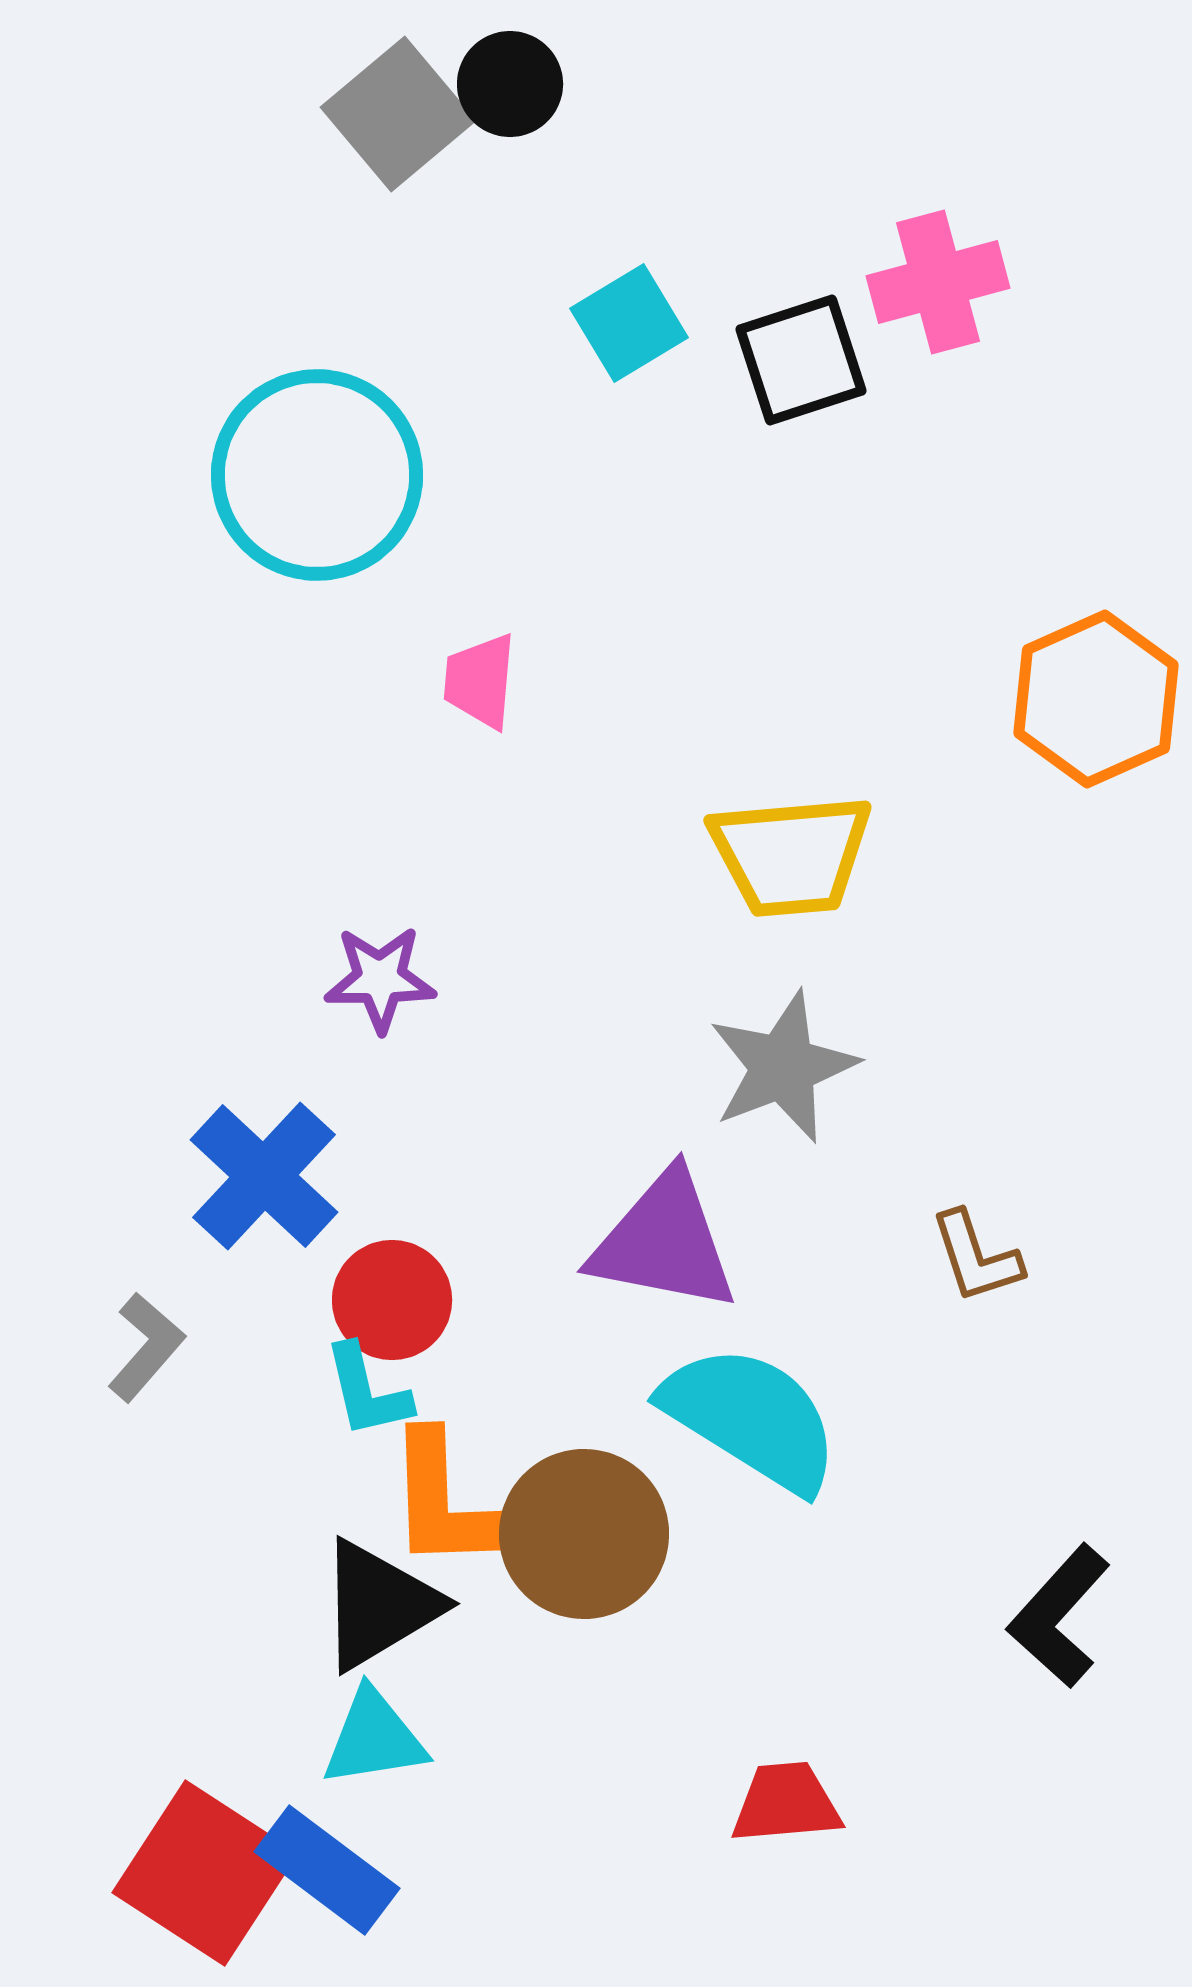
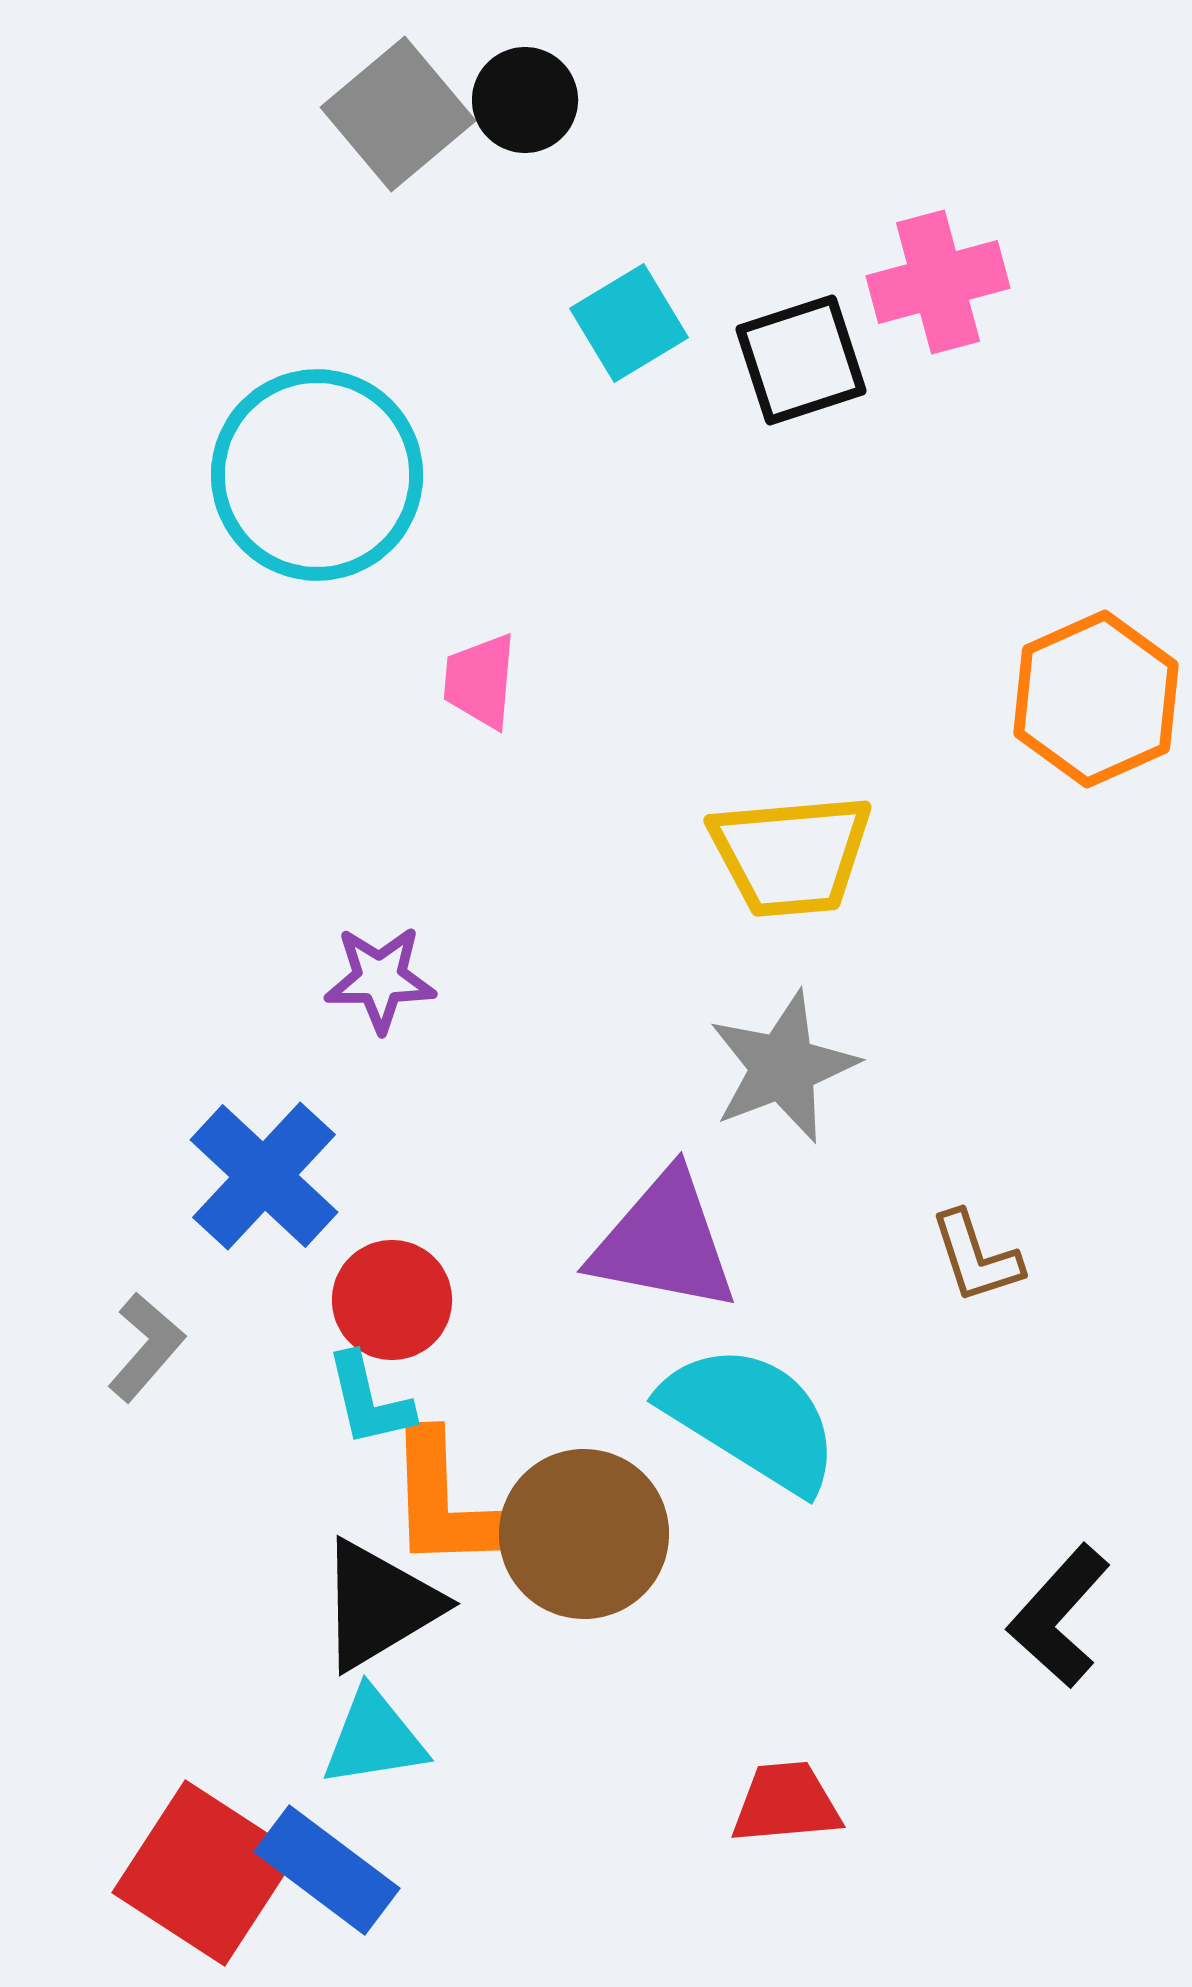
black circle: moved 15 px right, 16 px down
cyan L-shape: moved 2 px right, 9 px down
